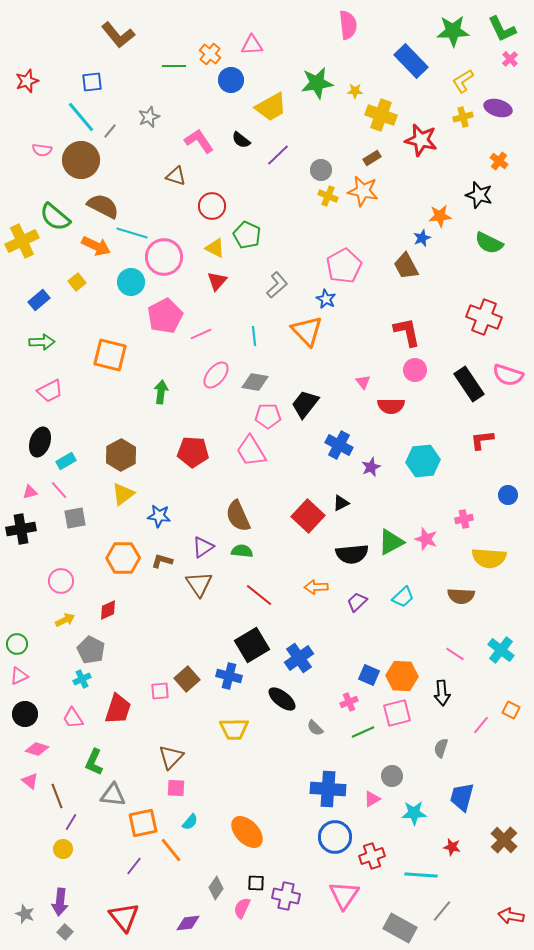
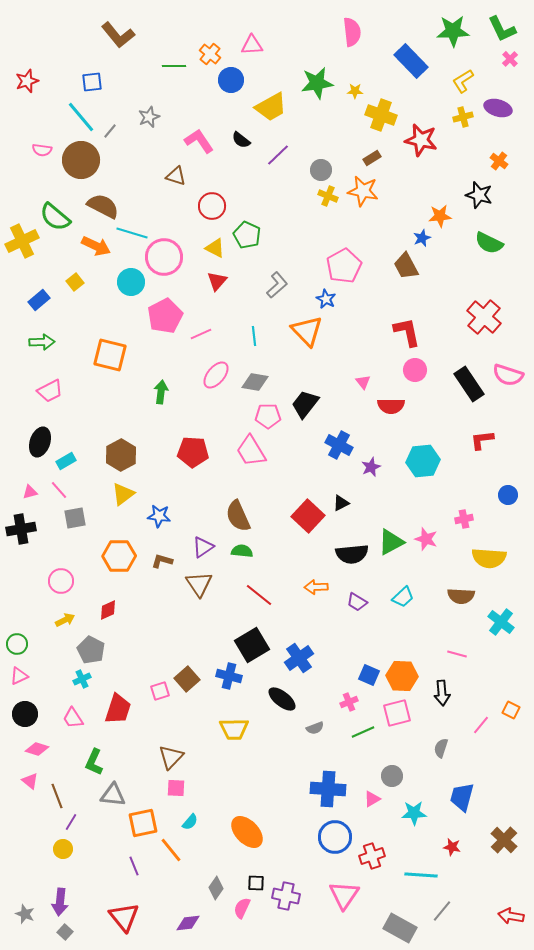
pink semicircle at (348, 25): moved 4 px right, 7 px down
yellow square at (77, 282): moved 2 px left
red cross at (484, 317): rotated 20 degrees clockwise
orange hexagon at (123, 558): moved 4 px left, 2 px up
purple trapezoid at (357, 602): rotated 105 degrees counterclockwise
cyan cross at (501, 650): moved 28 px up
pink line at (455, 654): moved 2 px right; rotated 18 degrees counterclockwise
pink square at (160, 691): rotated 12 degrees counterclockwise
gray semicircle at (315, 728): rotated 66 degrees counterclockwise
purple line at (134, 866): rotated 60 degrees counterclockwise
